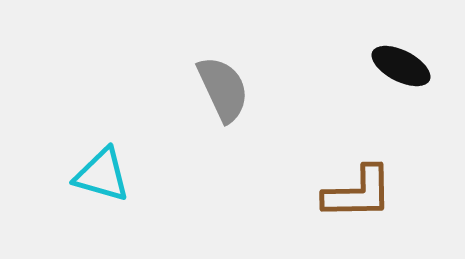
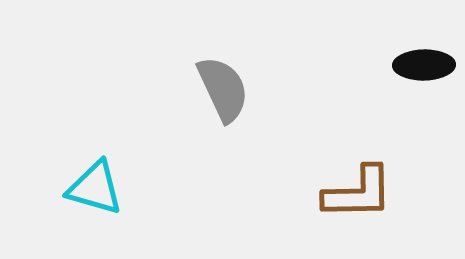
black ellipse: moved 23 px right, 1 px up; rotated 28 degrees counterclockwise
cyan triangle: moved 7 px left, 13 px down
